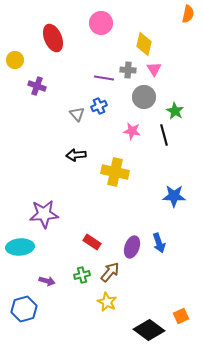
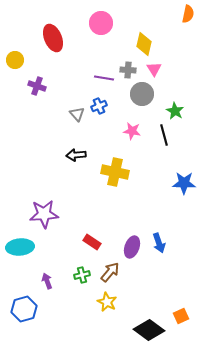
gray circle: moved 2 px left, 3 px up
blue star: moved 10 px right, 13 px up
purple arrow: rotated 126 degrees counterclockwise
